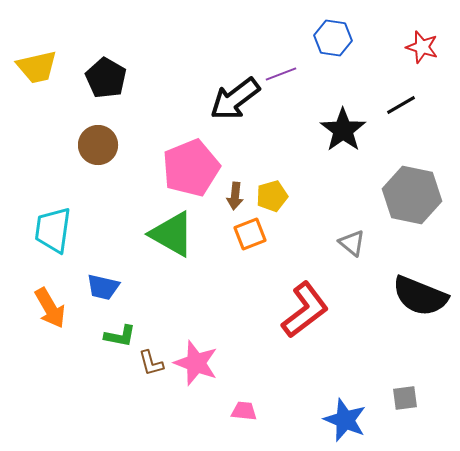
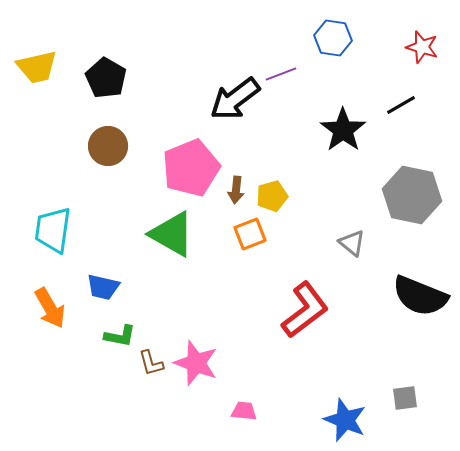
brown circle: moved 10 px right, 1 px down
brown arrow: moved 1 px right, 6 px up
